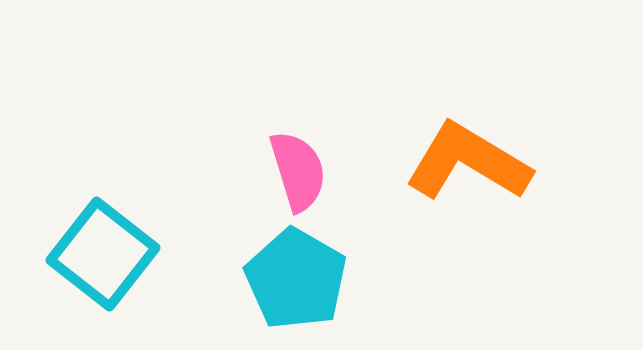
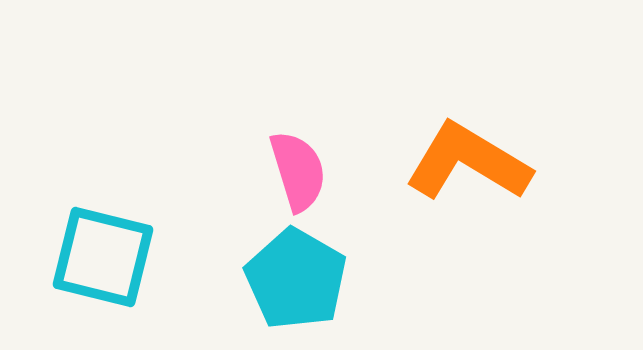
cyan square: moved 3 px down; rotated 24 degrees counterclockwise
